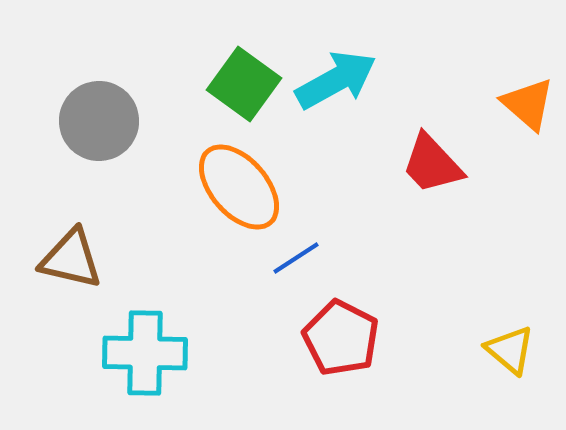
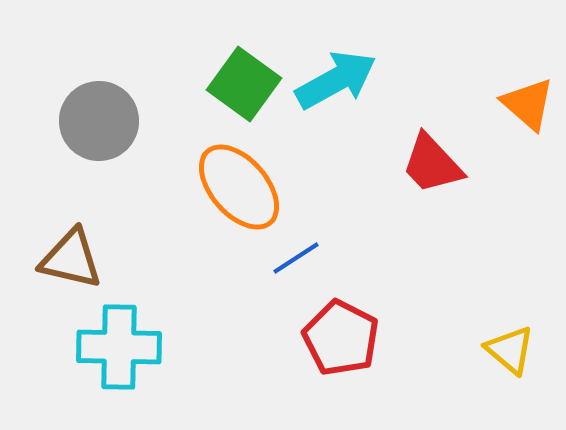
cyan cross: moved 26 px left, 6 px up
